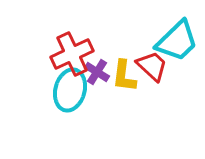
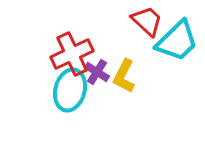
red trapezoid: moved 5 px left, 45 px up
yellow L-shape: rotated 20 degrees clockwise
